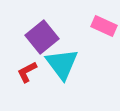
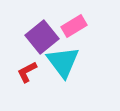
pink rectangle: moved 30 px left; rotated 55 degrees counterclockwise
cyan triangle: moved 1 px right, 2 px up
